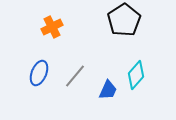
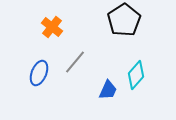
orange cross: rotated 25 degrees counterclockwise
gray line: moved 14 px up
